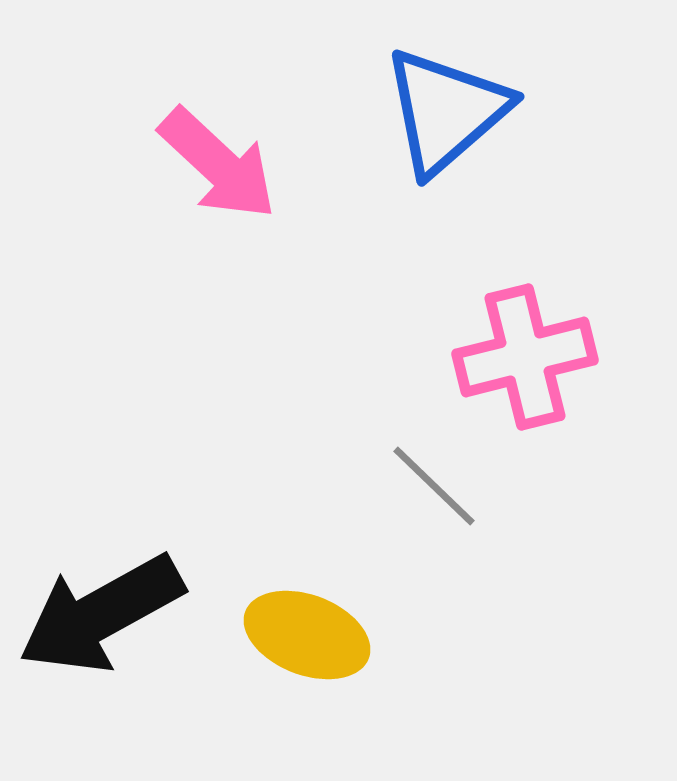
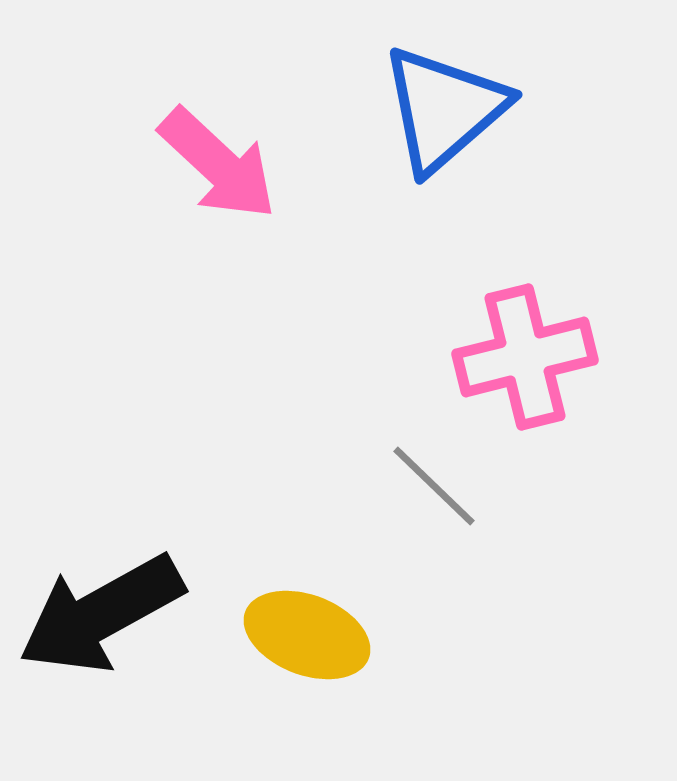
blue triangle: moved 2 px left, 2 px up
